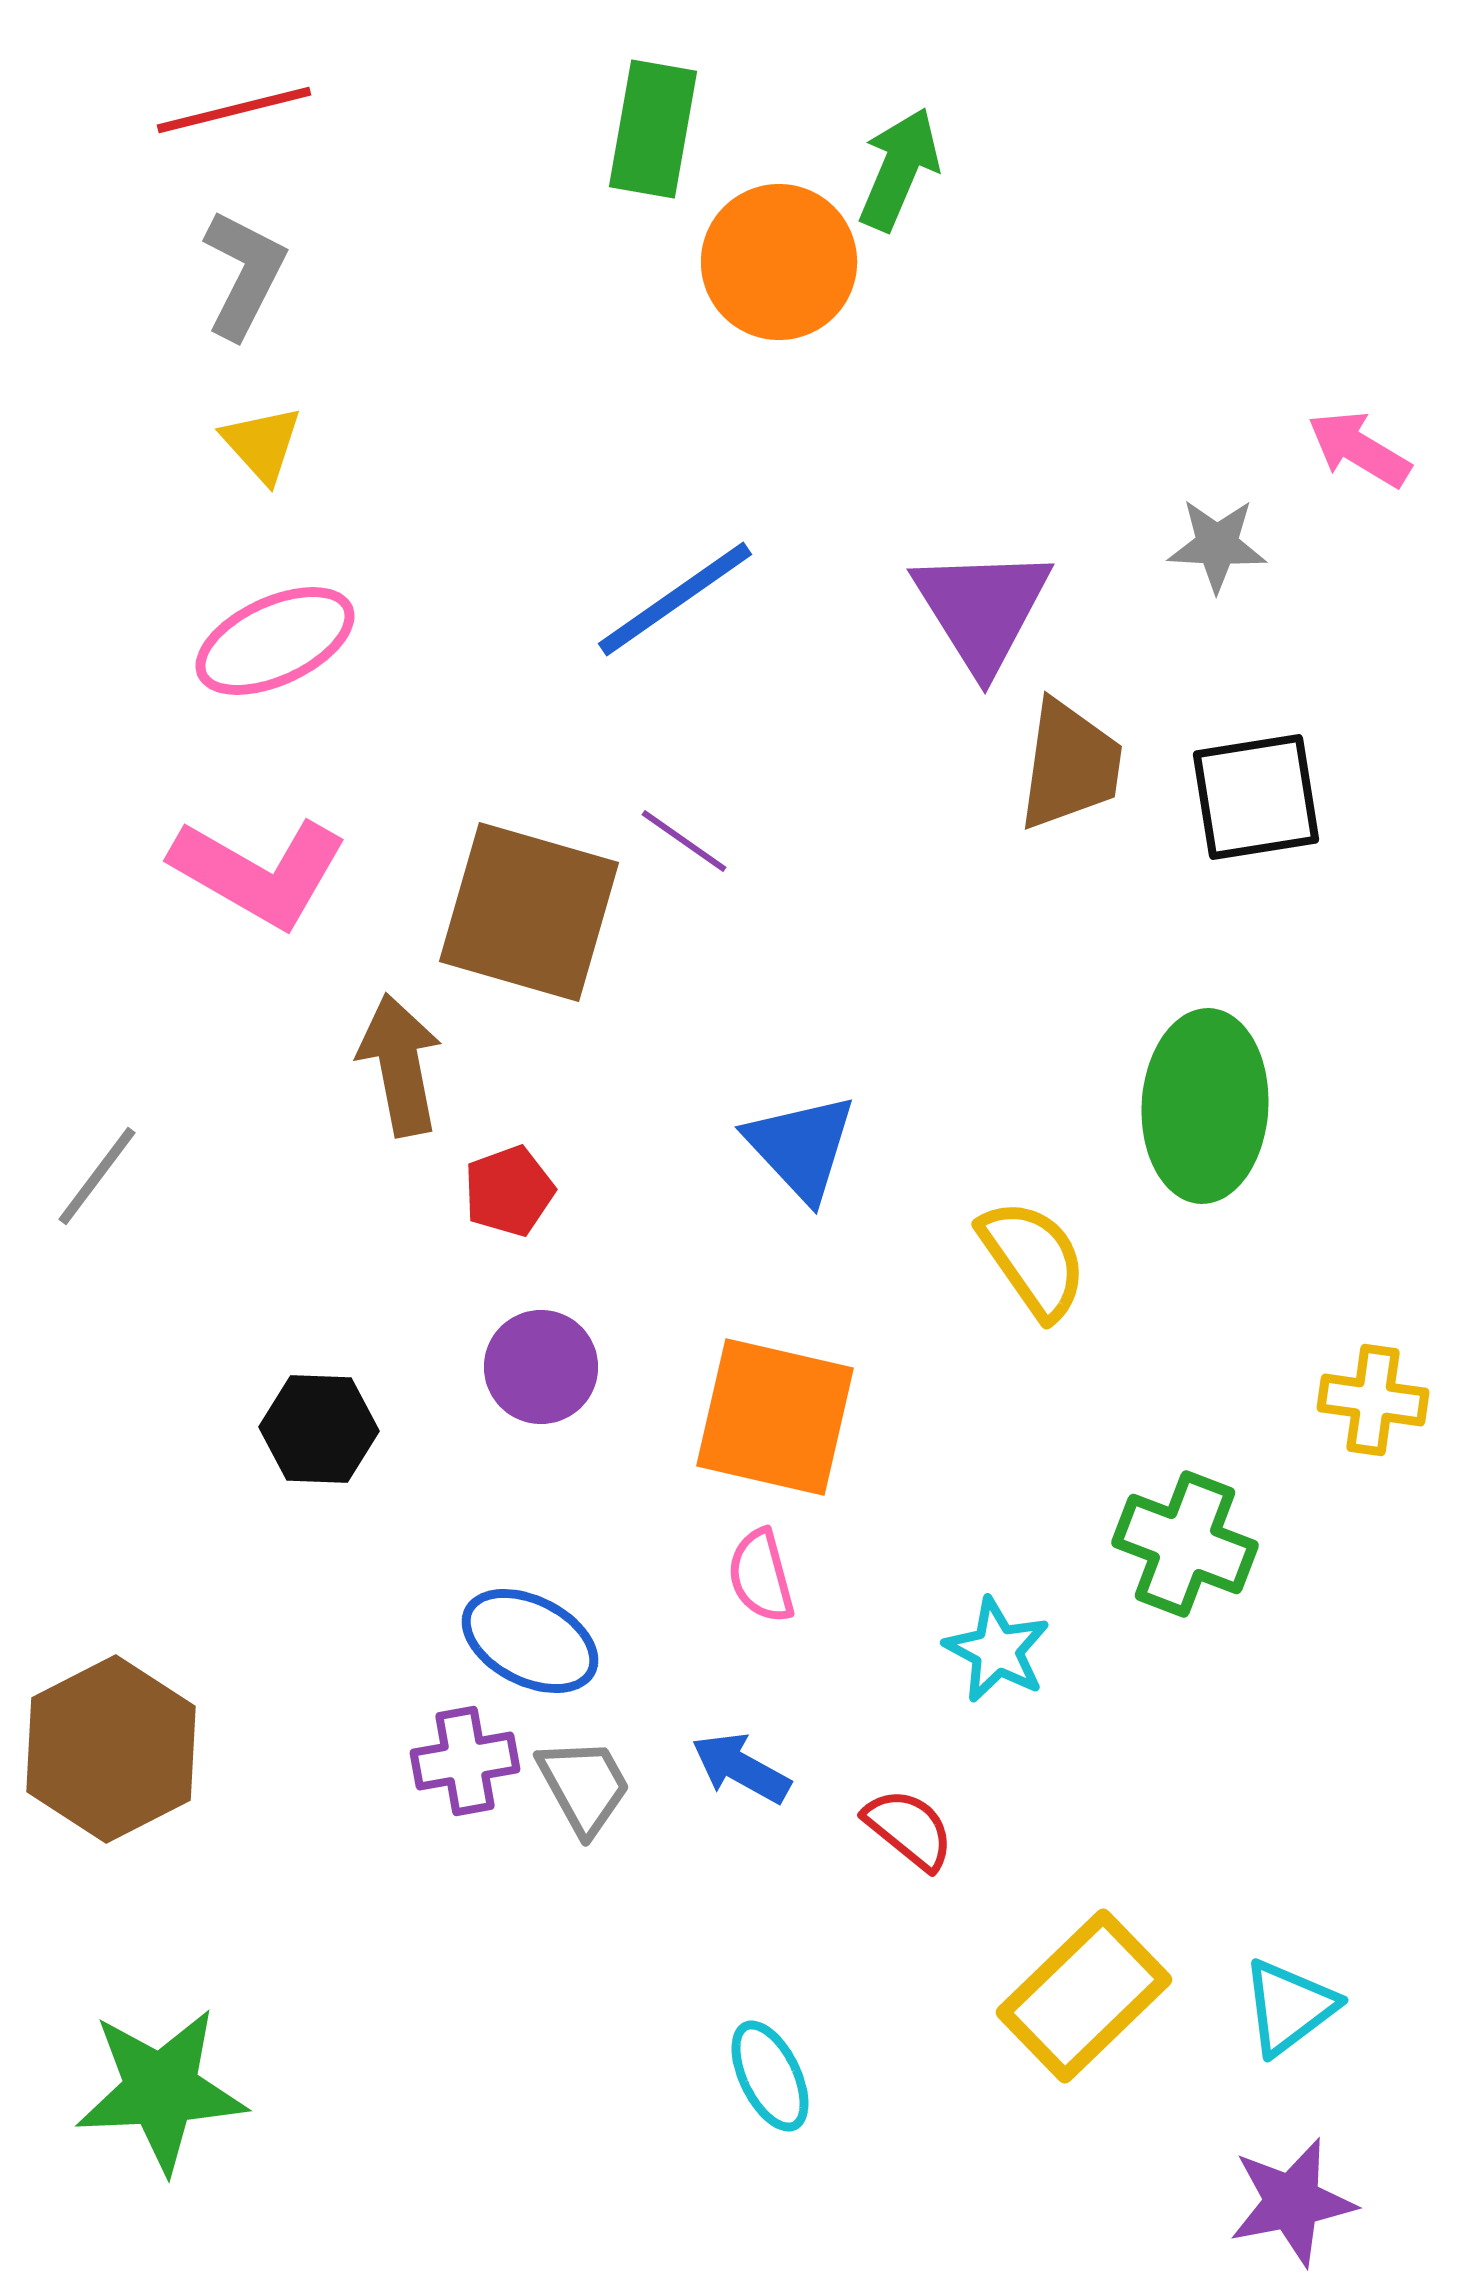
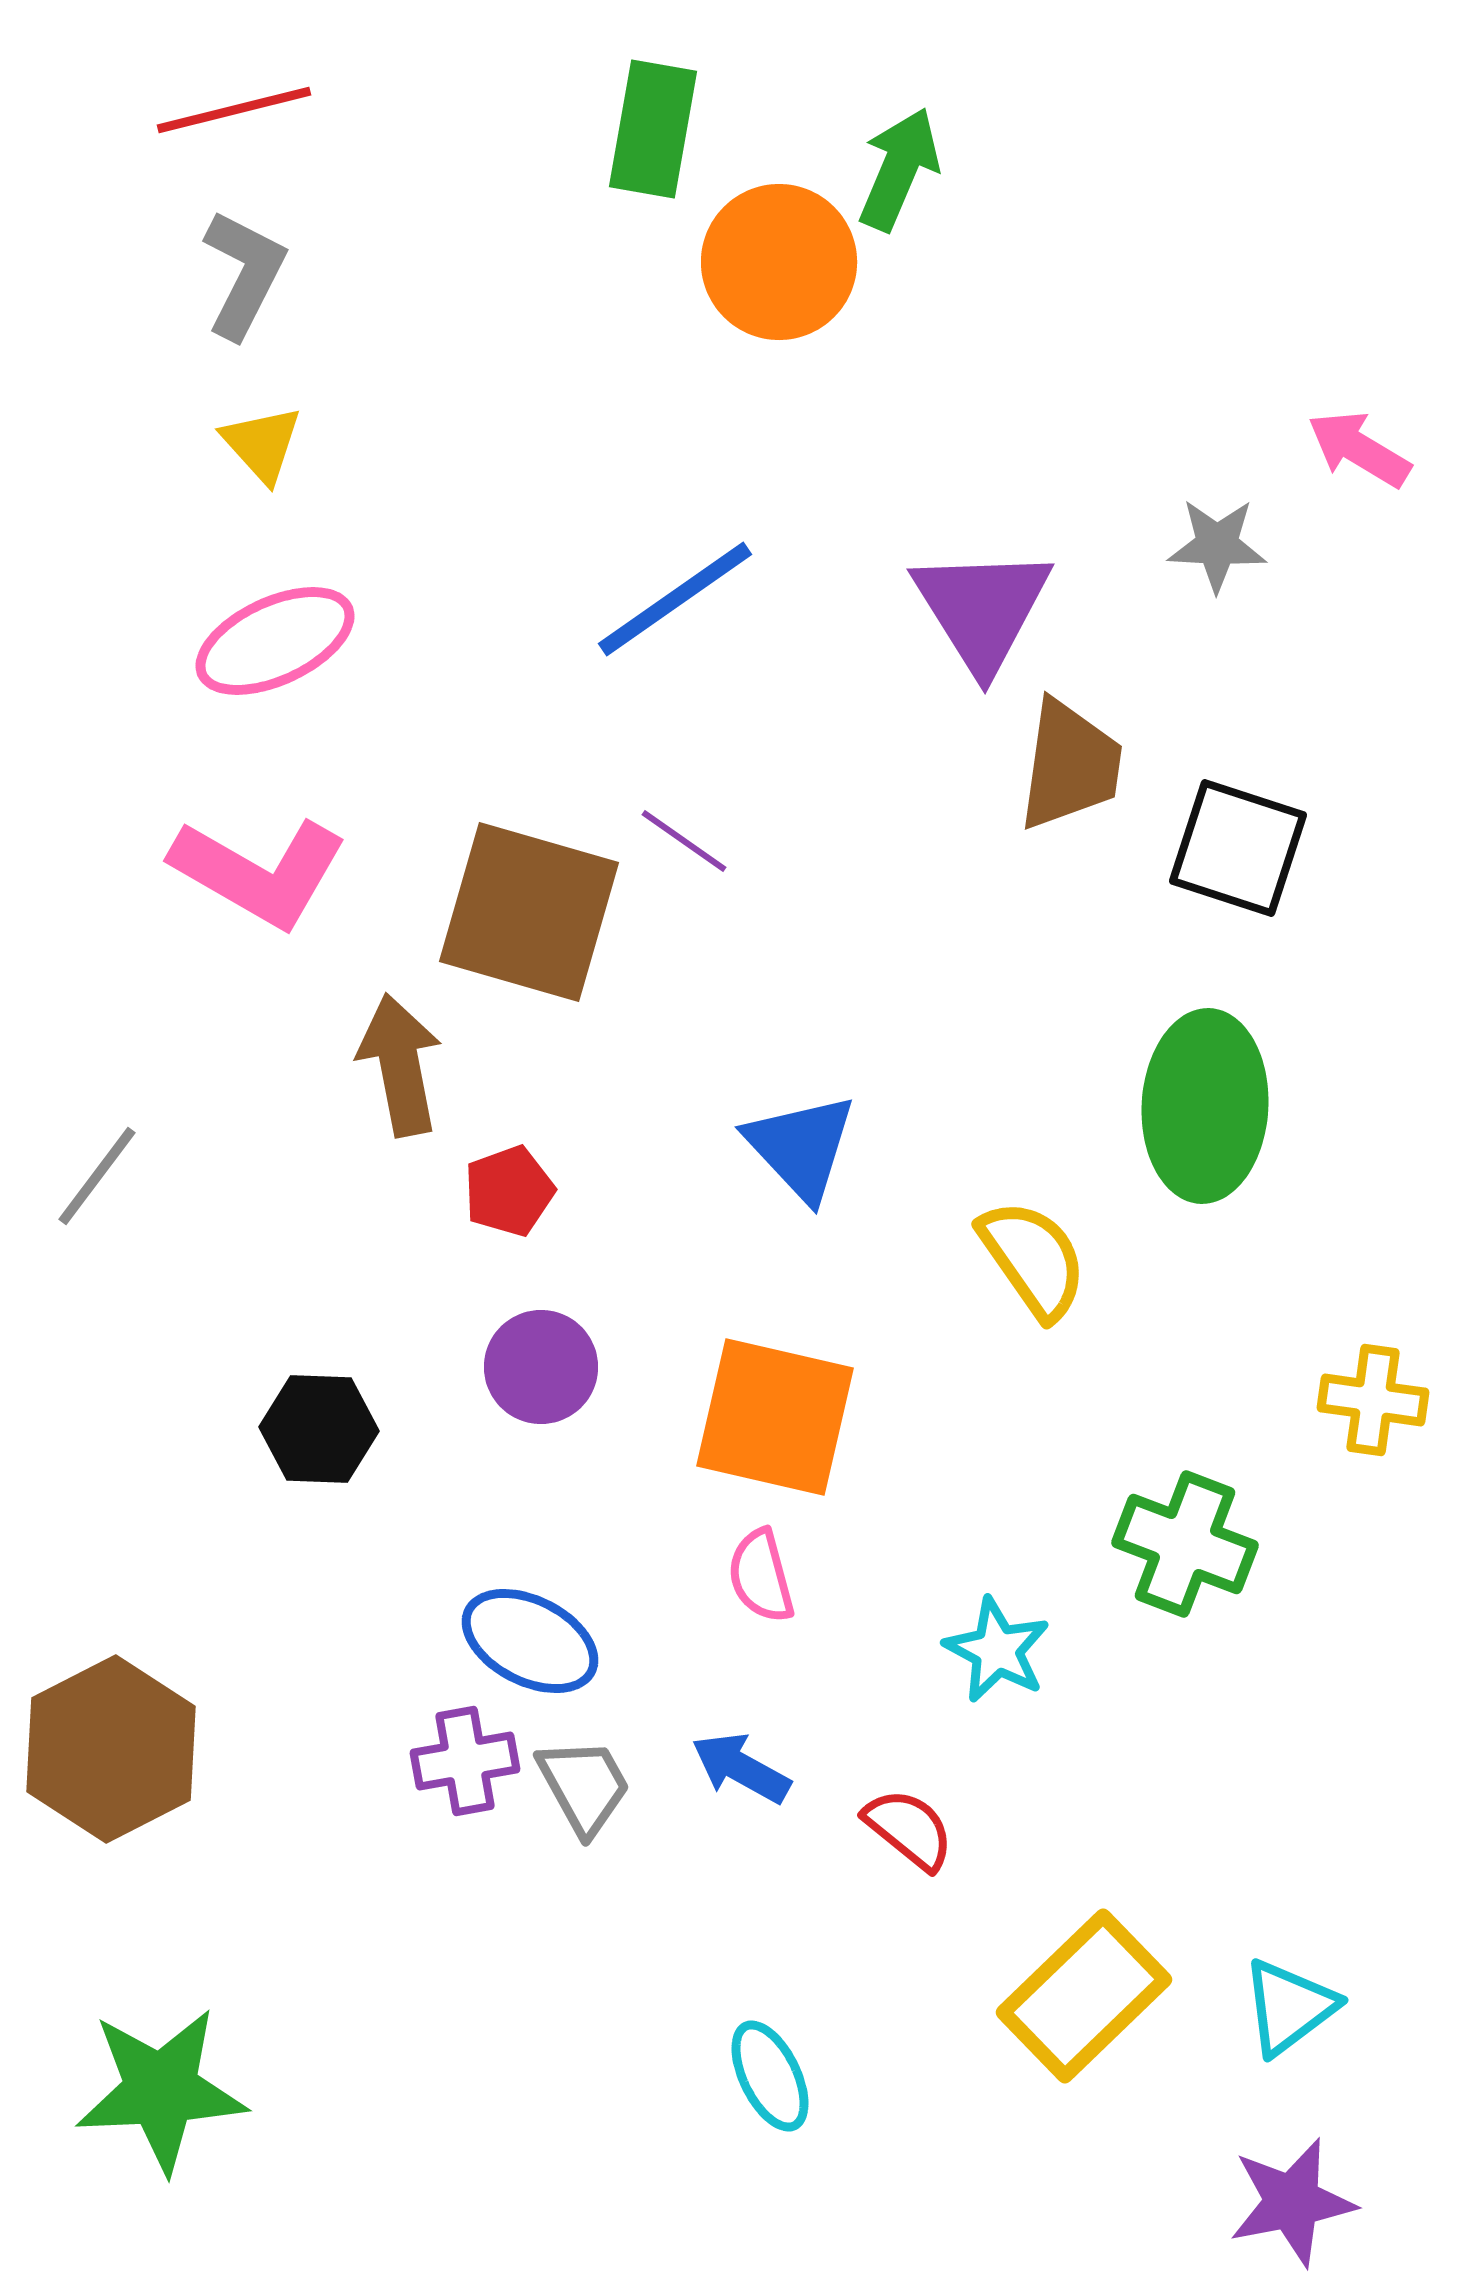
black square: moved 18 px left, 51 px down; rotated 27 degrees clockwise
